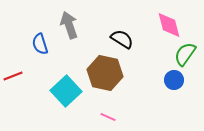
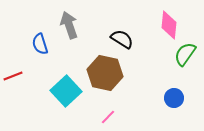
pink diamond: rotated 20 degrees clockwise
blue circle: moved 18 px down
pink line: rotated 70 degrees counterclockwise
